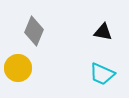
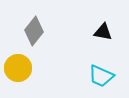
gray diamond: rotated 16 degrees clockwise
cyan trapezoid: moved 1 px left, 2 px down
